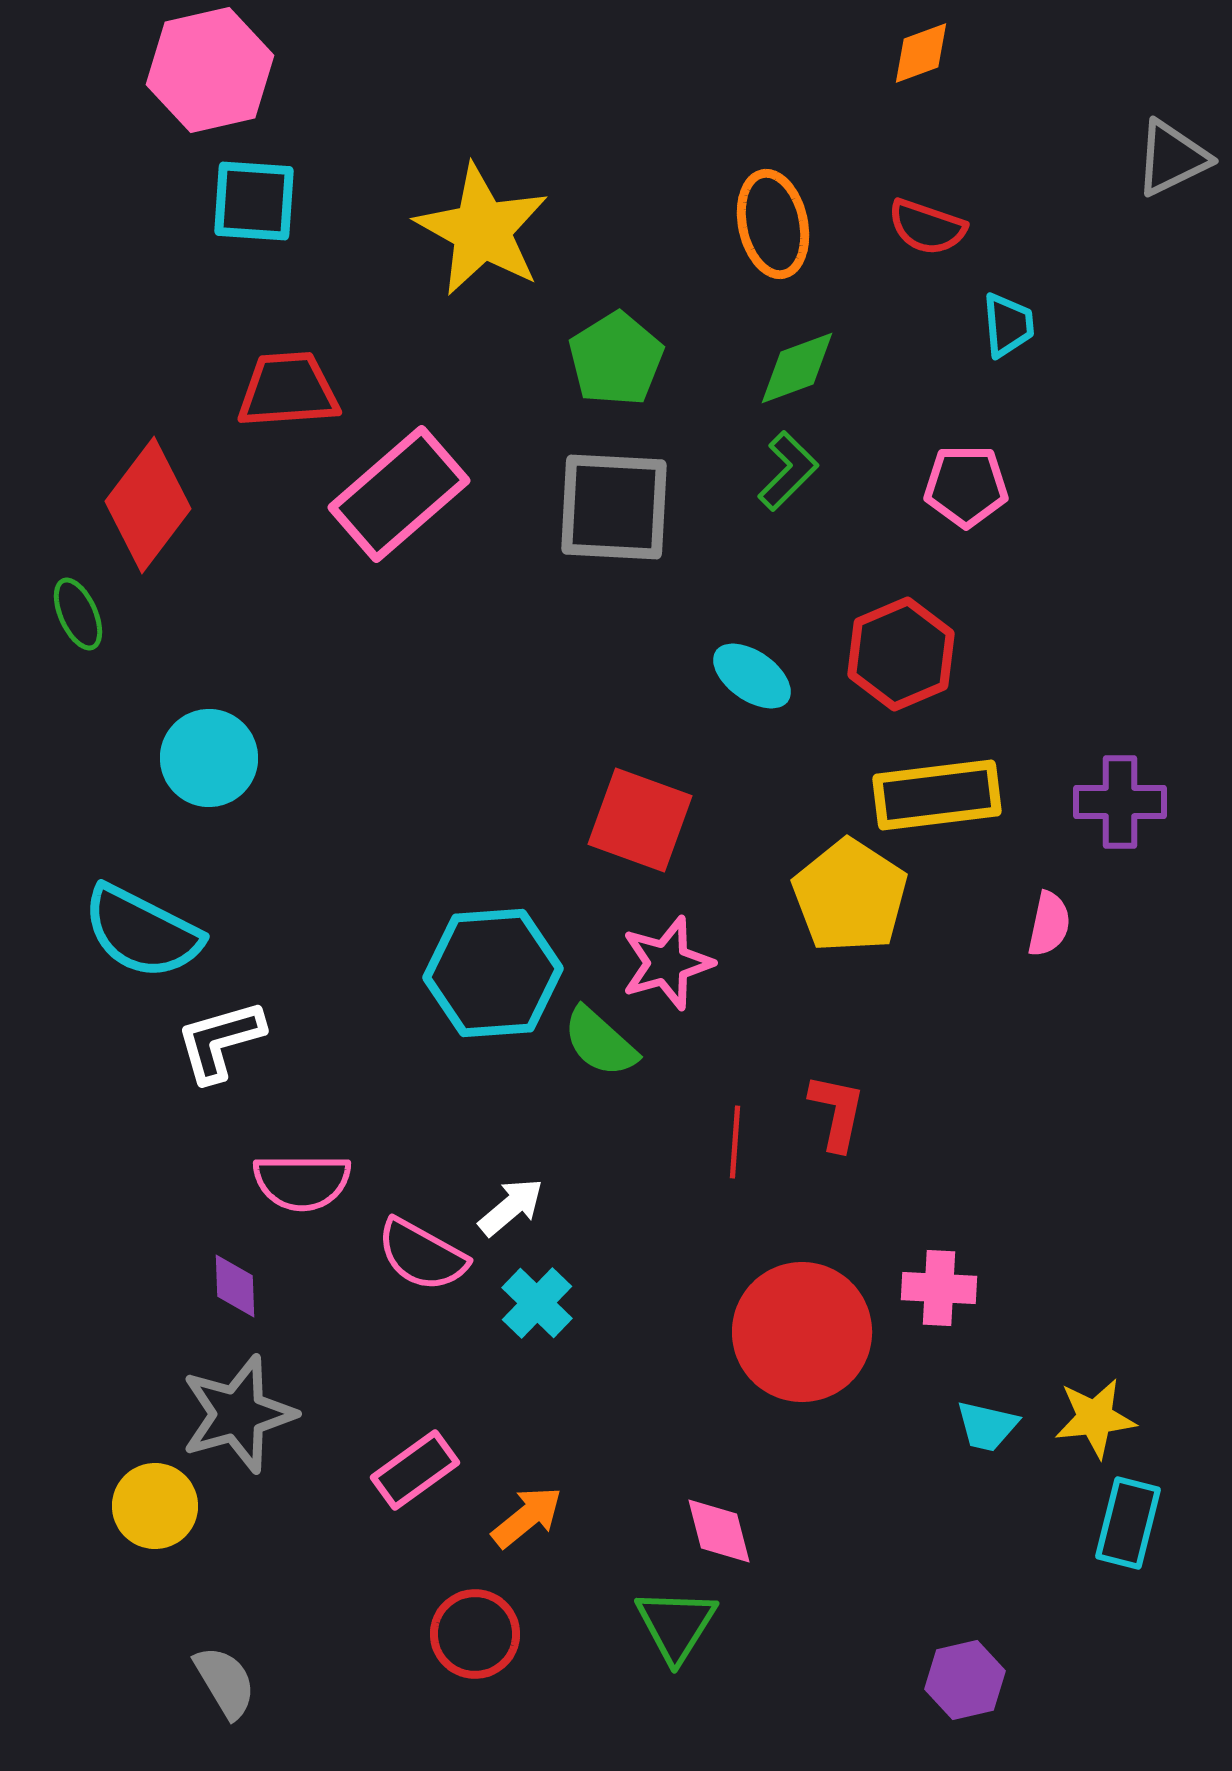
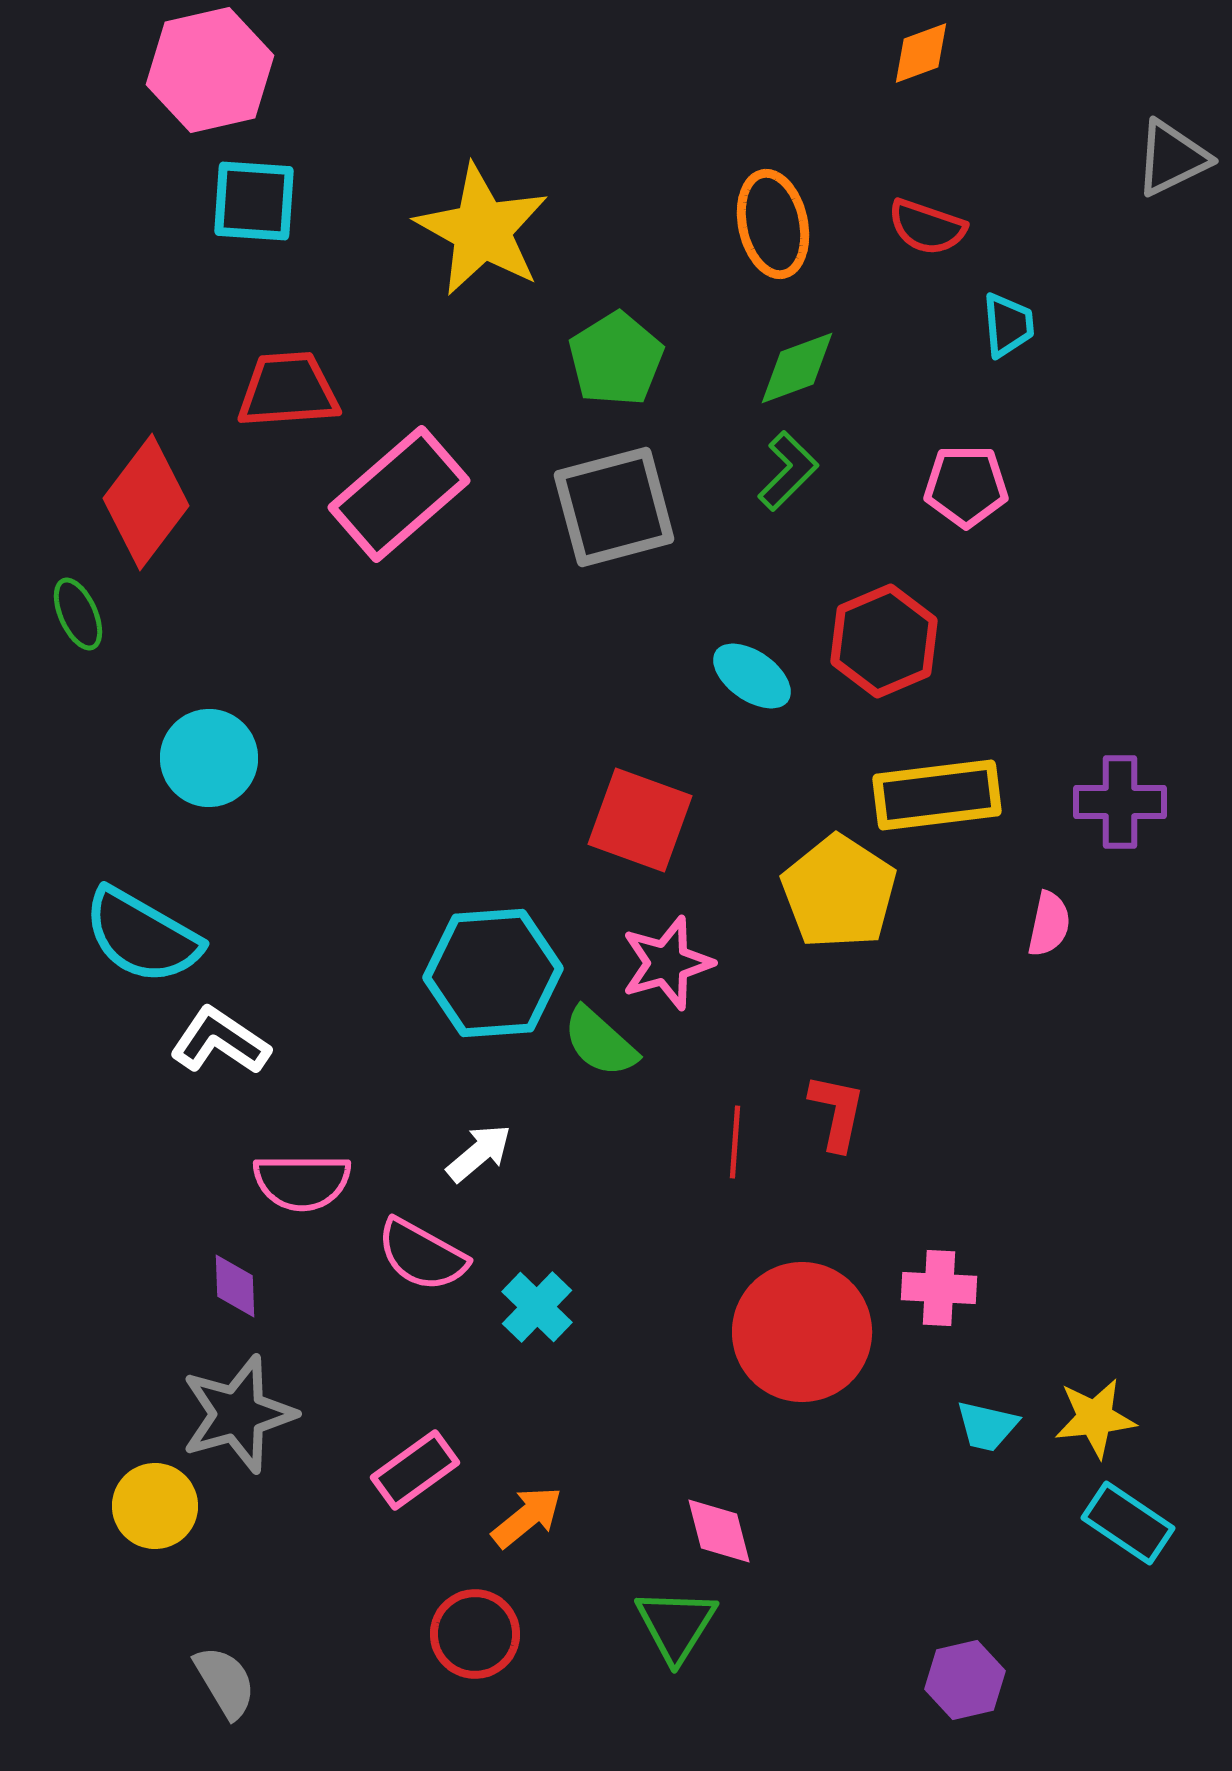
red diamond at (148, 505): moved 2 px left, 3 px up
gray square at (614, 507): rotated 18 degrees counterclockwise
red hexagon at (901, 654): moved 17 px left, 13 px up
yellow pentagon at (850, 896): moved 11 px left, 4 px up
cyan semicircle at (142, 932): moved 4 px down; rotated 3 degrees clockwise
white L-shape at (220, 1041): rotated 50 degrees clockwise
white arrow at (511, 1207): moved 32 px left, 54 px up
cyan cross at (537, 1303): moved 4 px down
cyan rectangle at (1128, 1523): rotated 70 degrees counterclockwise
